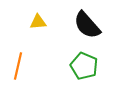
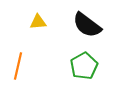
black semicircle: rotated 12 degrees counterclockwise
green pentagon: rotated 20 degrees clockwise
